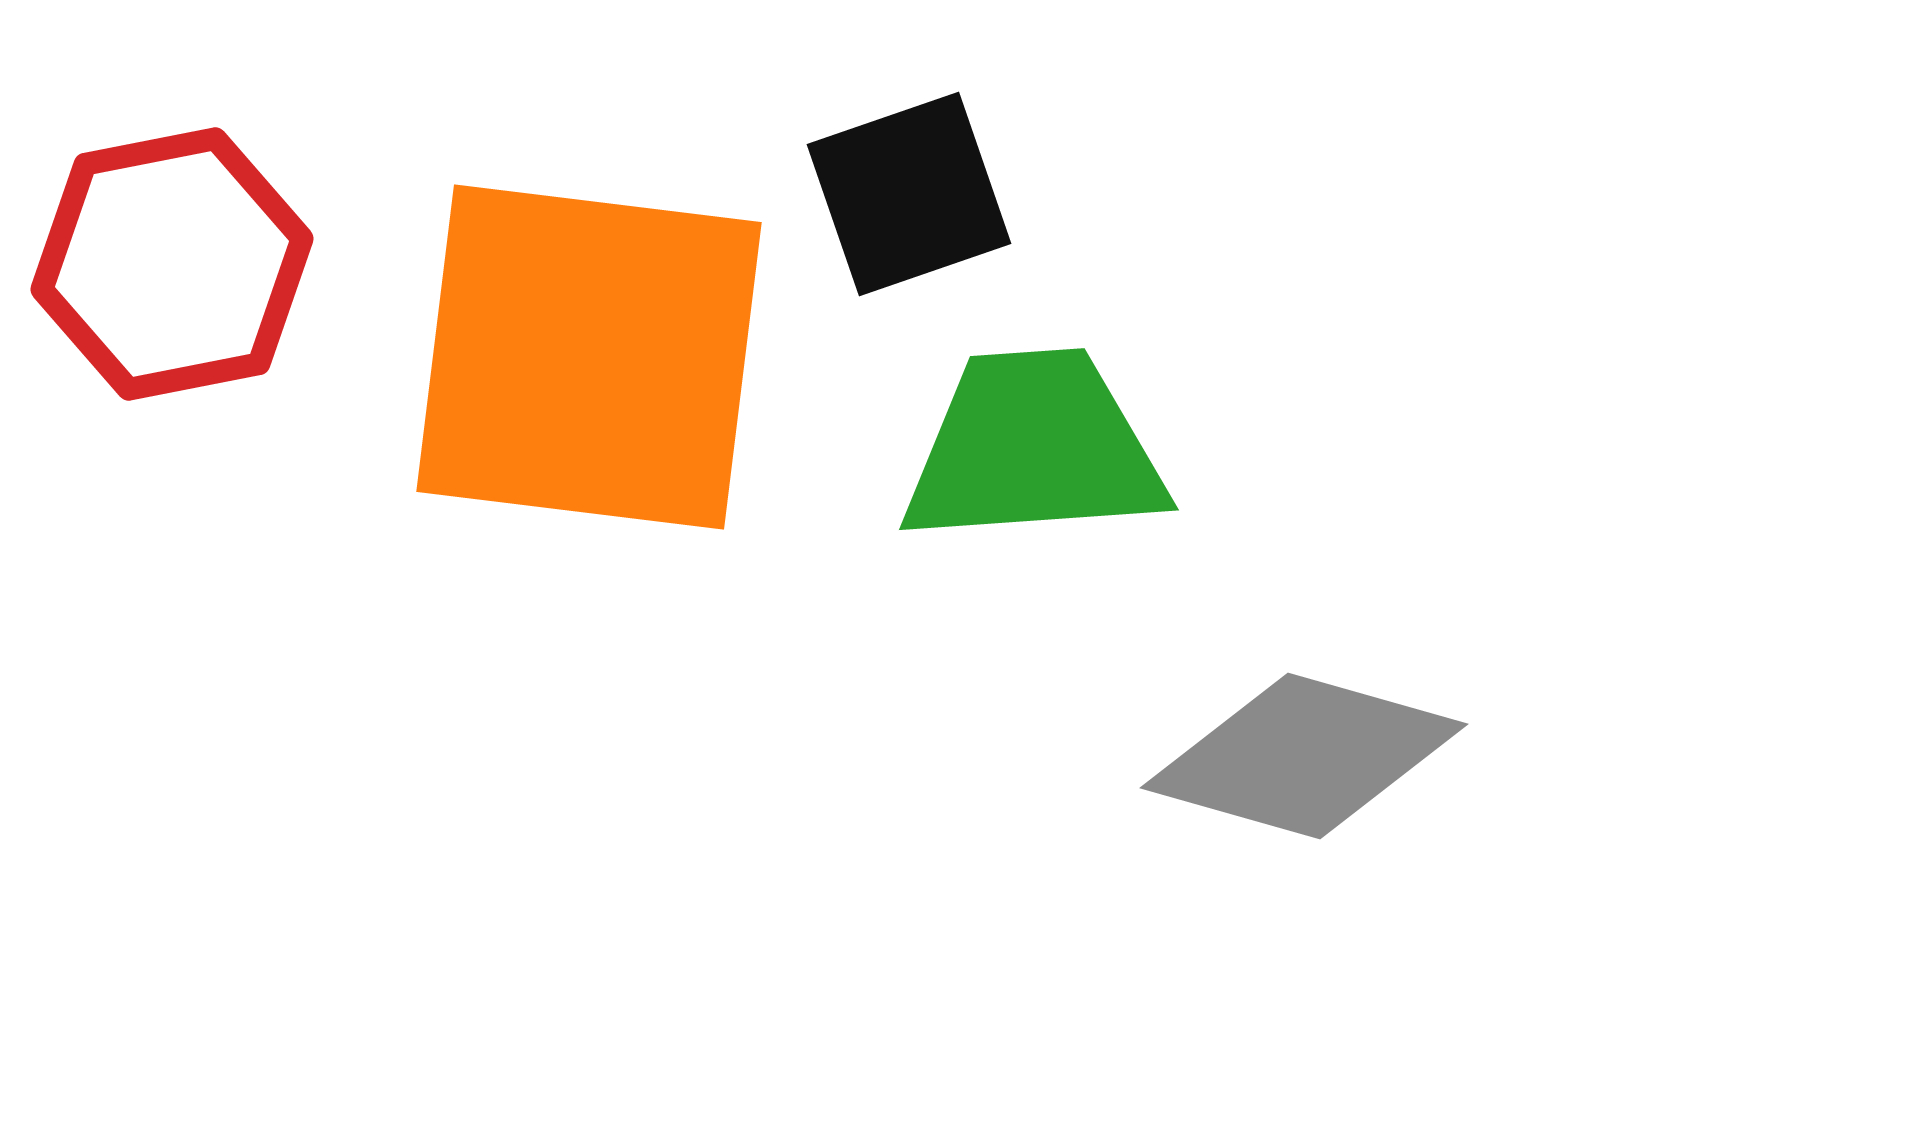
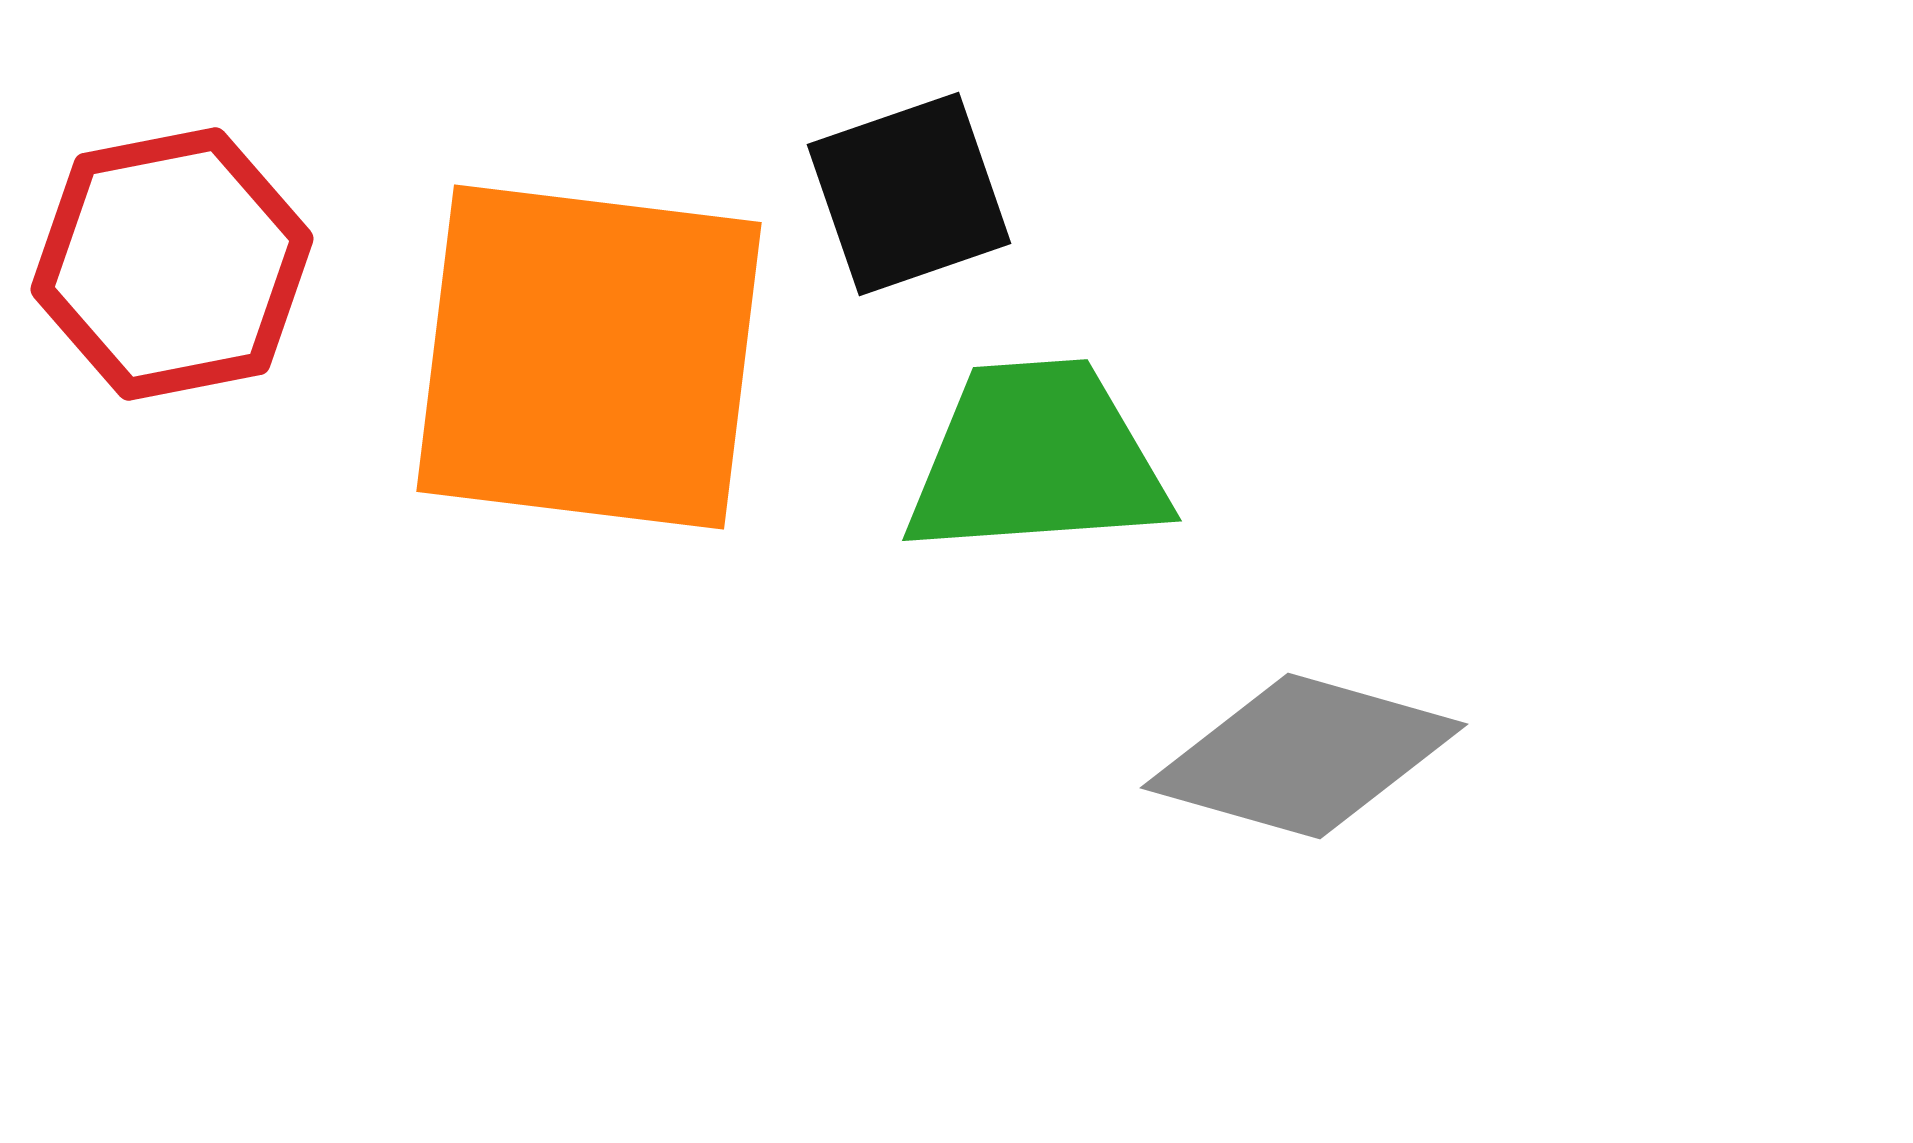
green trapezoid: moved 3 px right, 11 px down
